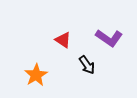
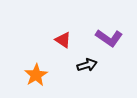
black arrow: rotated 72 degrees counterclockwise
